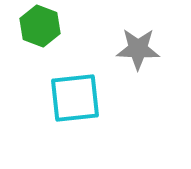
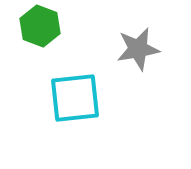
gray star: rotated 12 degrees counterclockwise
